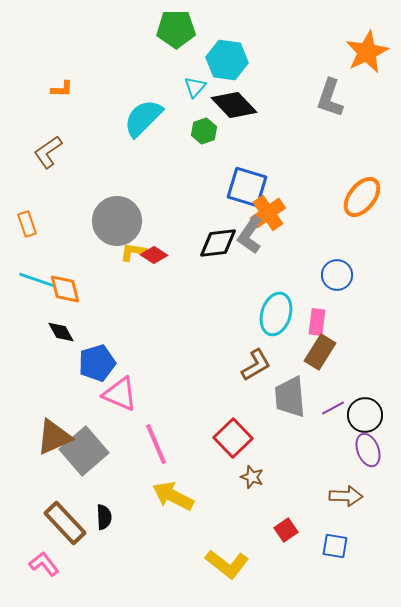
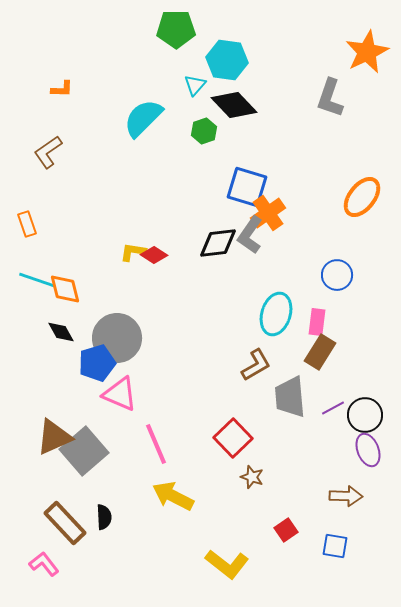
cyan triangle at (195, 87): moved 2 px up
gray circle at (117, 221): moved 117 px down
